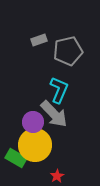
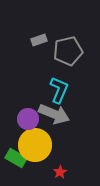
gray arrow: rotated 24 degrees counterclockwise
purple circle: moved 5 px left, 3 px up
red star: moved 3 px right, 4 px up
